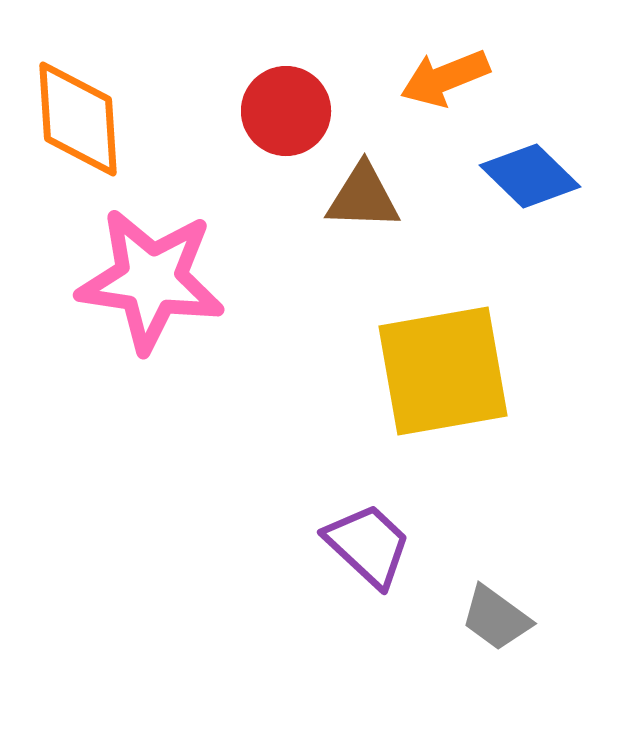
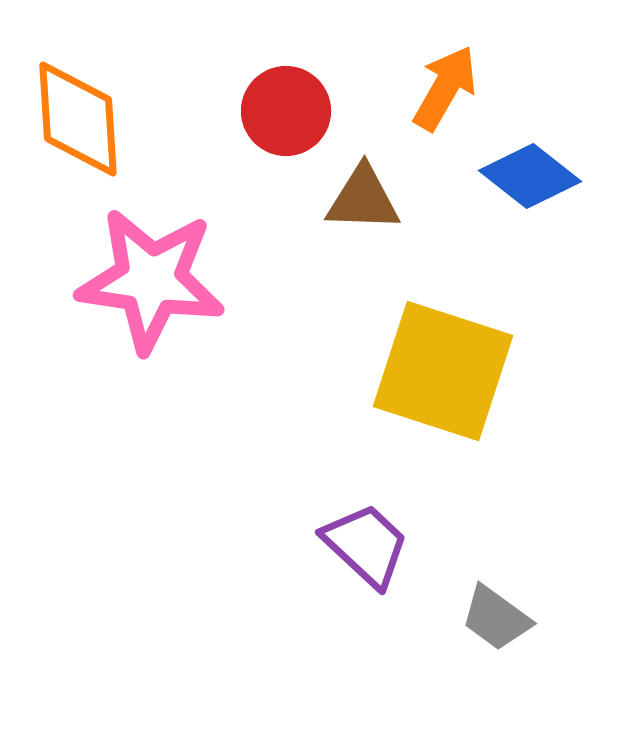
orange arrow: moved 10 px down; rotated 142 degrees clockwise
blue diamond: rotated 6 degrees counterclockwise
brown triangle: moved 2 px down
yellow square: rotated 28 degrees clockwise
purple trapezoid: moved 2 px left
